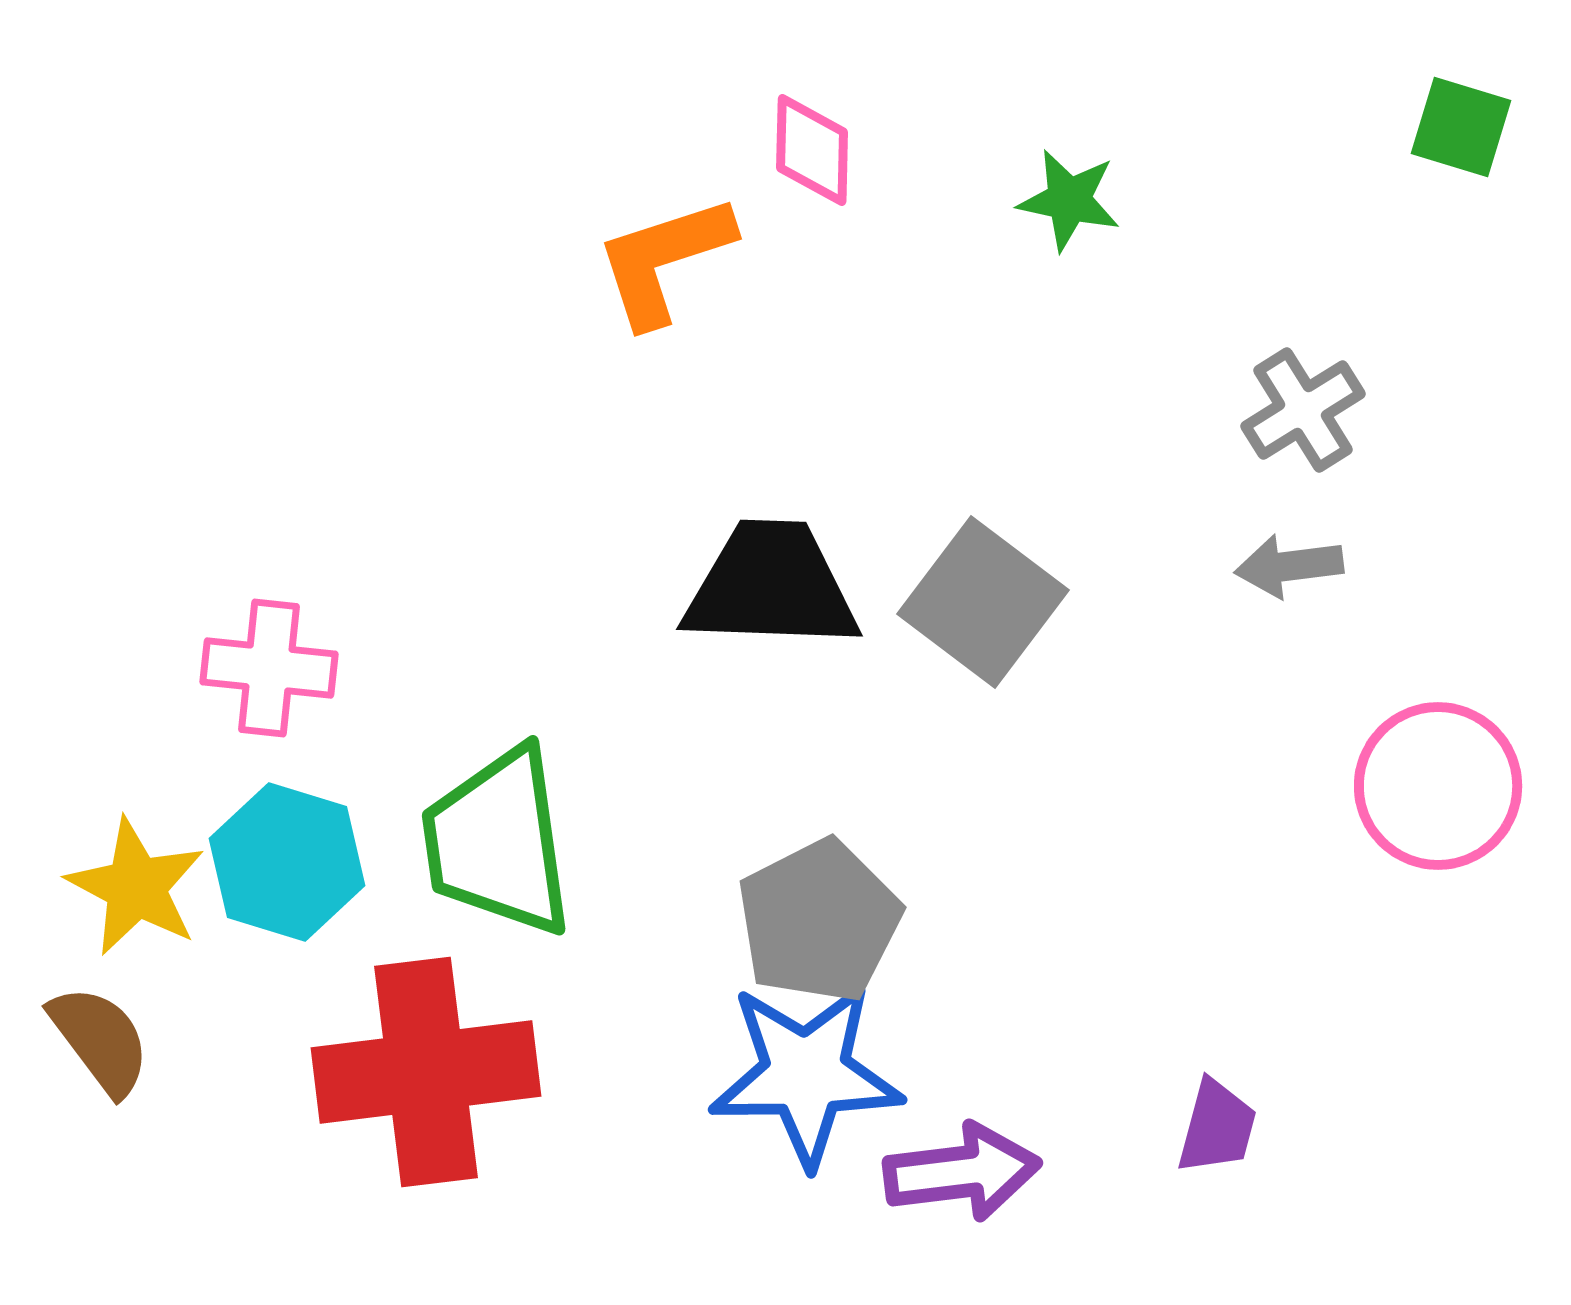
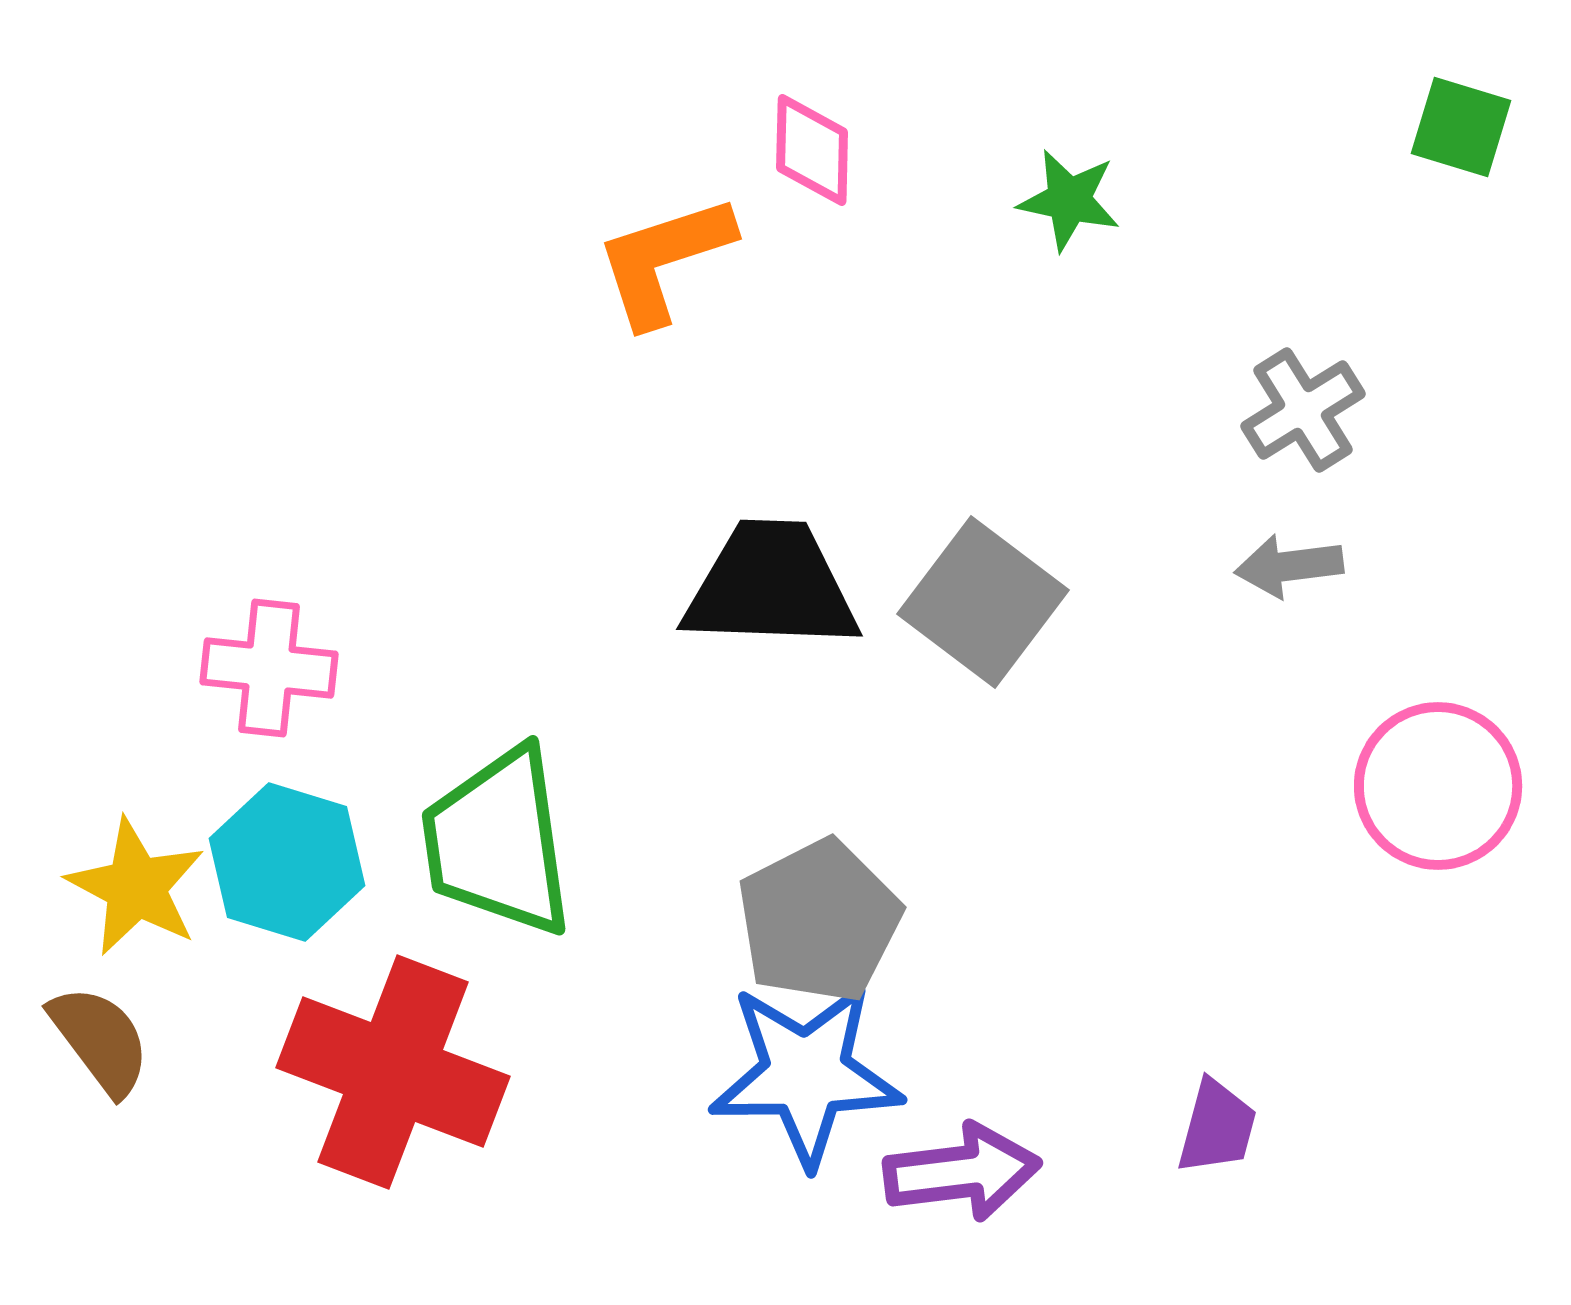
red cross: moved 33 px left; rotated 28 degrees clockwise
